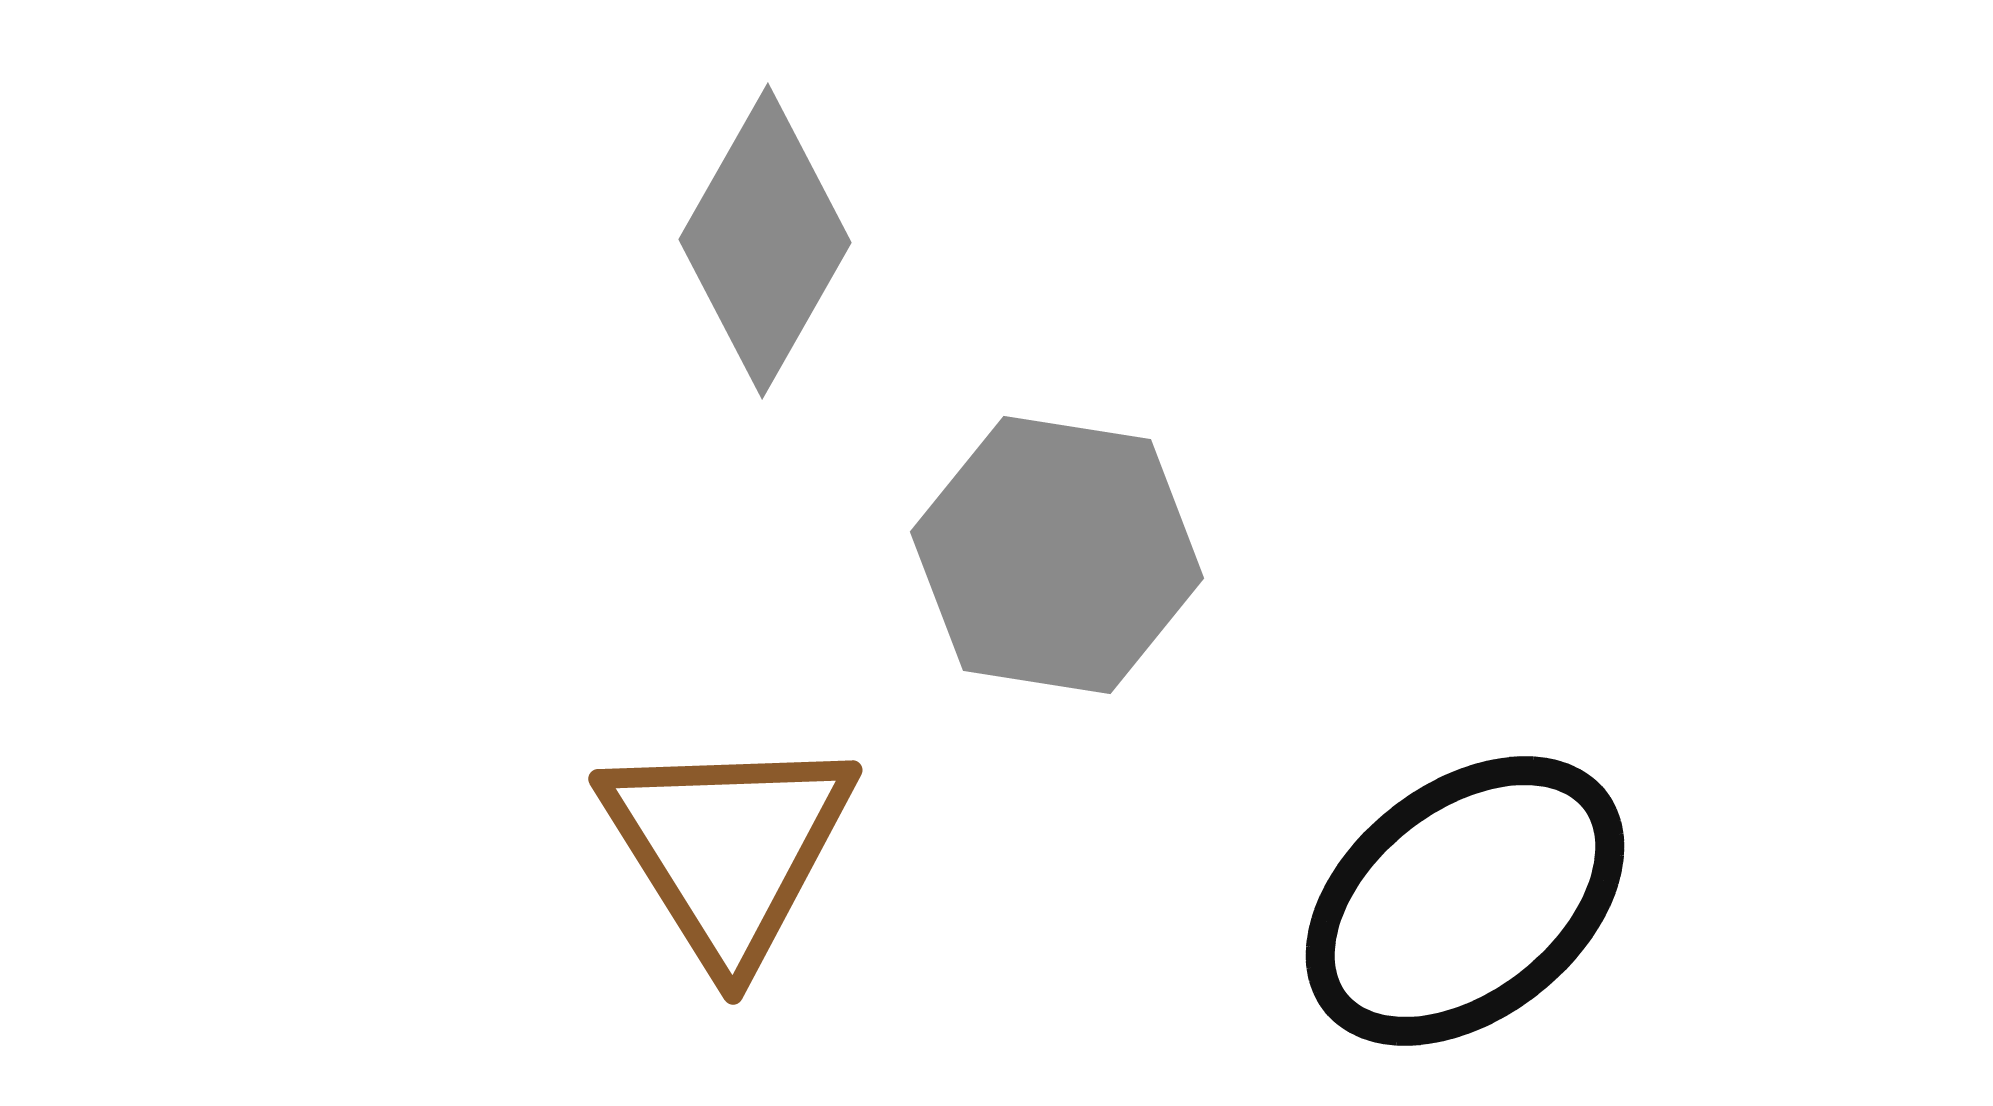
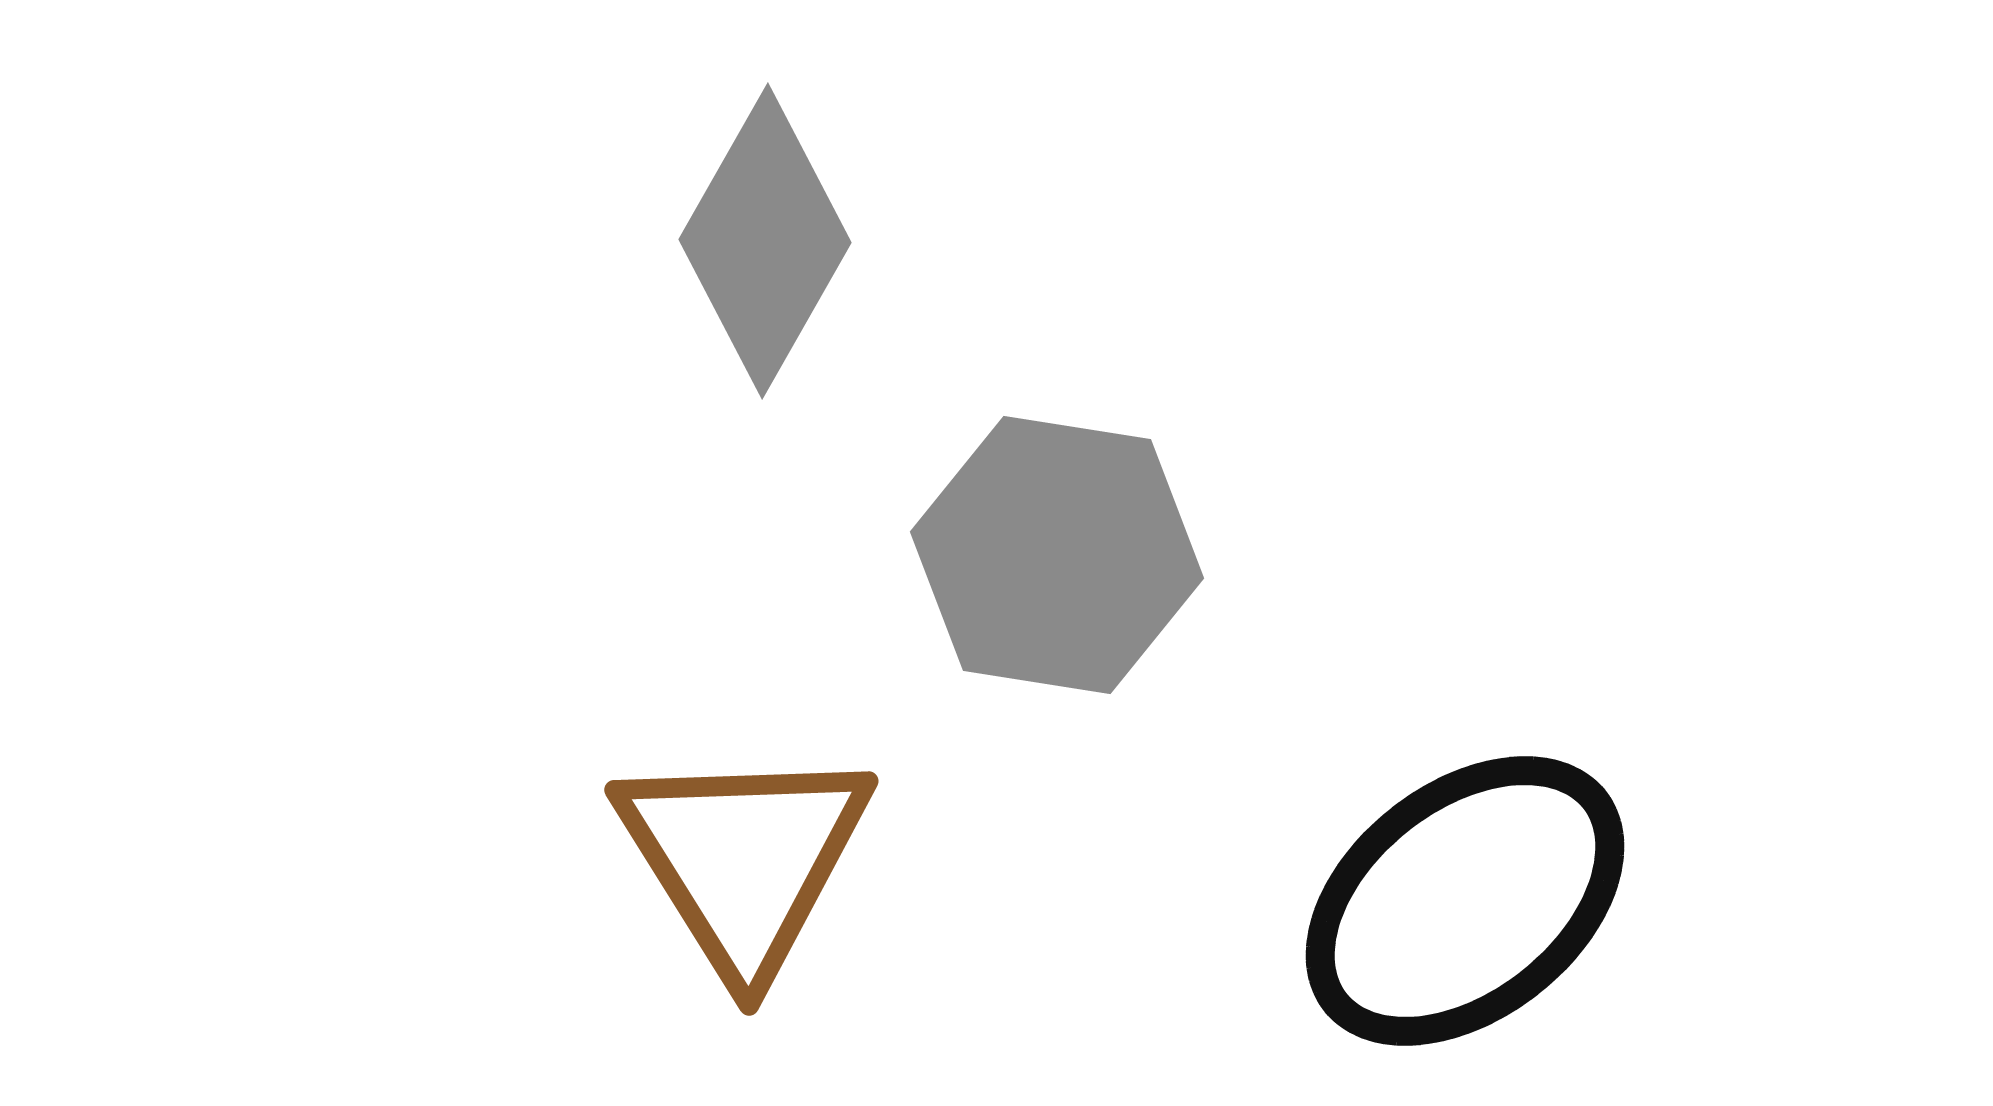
brown triangle: moved 16 px right, 11 px down
